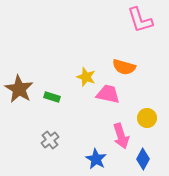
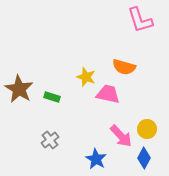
yellow circle: moved 11 px down
pink arrow: rotated 25 degrees counterclockwise
blue diamond: moved 1 px right, 1 px up
